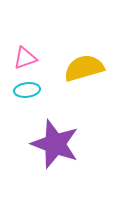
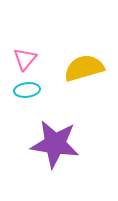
pink triangle: moved 1 px down; rotated 30 degrees counterclockwise
purple star: rotated 12 degrees counterclockwise
